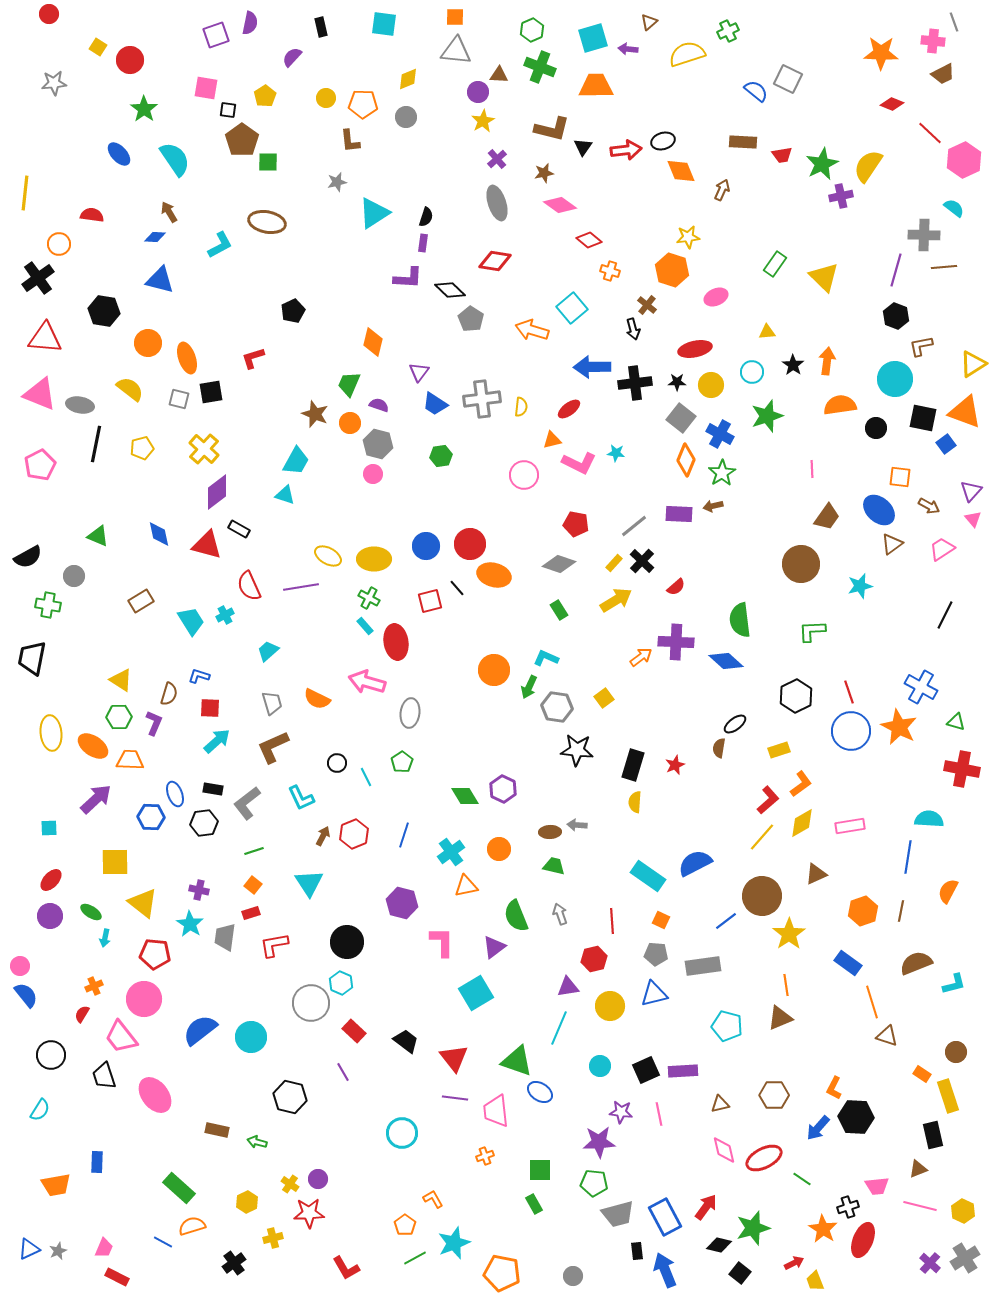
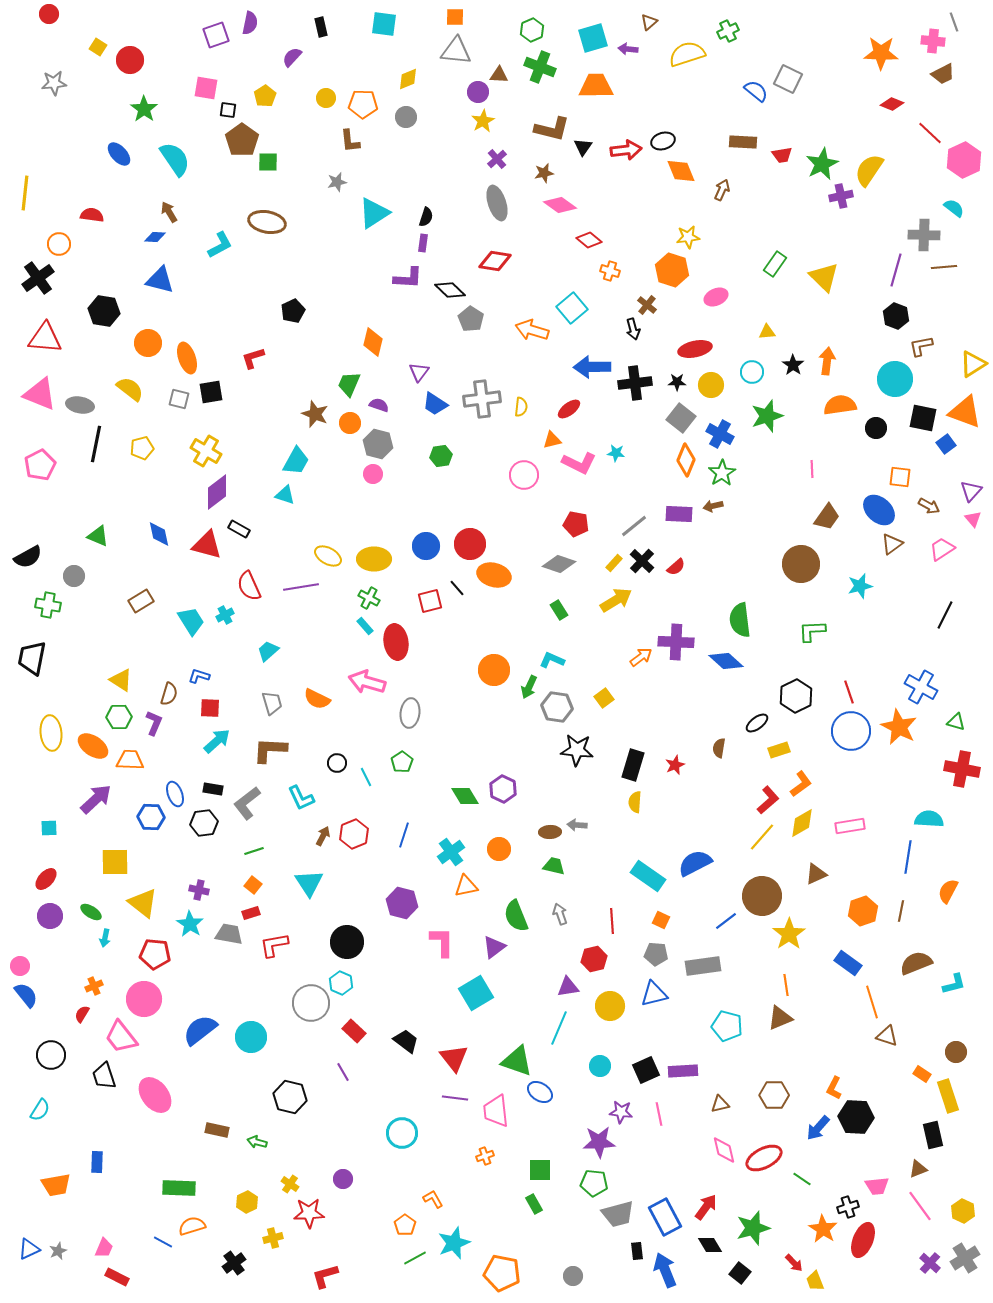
yellow semicircle at (868, 166): moved 1 px right, 4 px down
yellow cross at (204, 449): moved 2 px right, 2 px down; rotated 12 degrees counterclockwise
red semicircle at (676, 587): moved 20 px up
cyan L-shape at (546, 658): moved 6 px right, 2 px down
black ellipse at (735, 724): moved 22 px right, 1 px up
brown L-shape at (273, 747): moved 3 px left, 3 px down; rotated 27 degrees clockwise
red ellipse at (51, 880): moved 5 px left, 1 px up
gray trapezoid at (225, 937): moved 4 px right, 3 px up; rotated 92 degrees clockwise
purple circle at (318, 1179): moved 25 px right
green rectangle at (179, 1188): rotated 40 degrees counterclockwise
pink line at (920, 1206): rotated 40 degrees clockwise
black diamond at (719, 1245): moved 9 px left; rotated 45 degrees clockwise
red arrow at (794, 1263): rotated 72 degrees clockwise
red L-shape at (346, 1268): moved 21 px left, 8 px down; rotated 104 degrees clockwise
